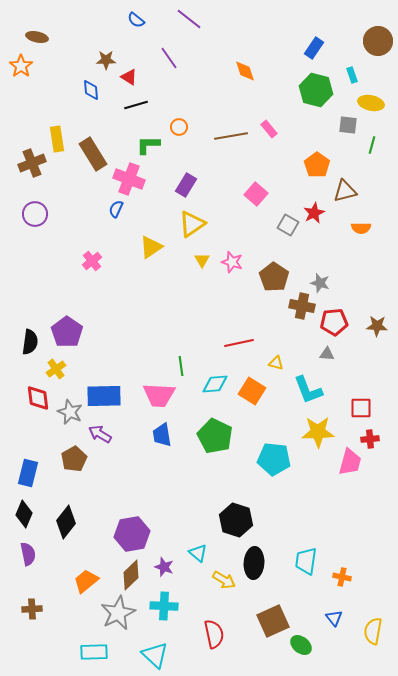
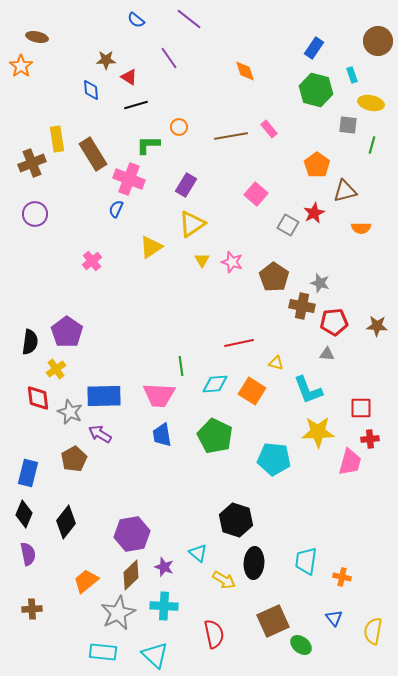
cyan rectangle at (94, 652): moved 9 px right; rotated 8 degrees clockwise
